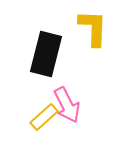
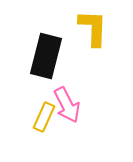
black rectangle: moved 2 px down
yellow rectangle: rotated 24 degrees counterclockwise
